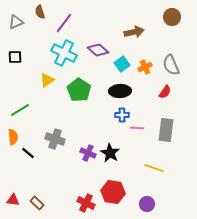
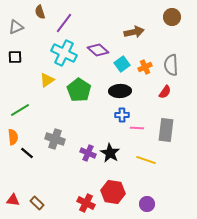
gray triangle: moved 5 px down
gray semicircle: rotated 20 degrees clockwise
black line: moved 1 px left
yellow line: moved 8 px left, 8 px up
